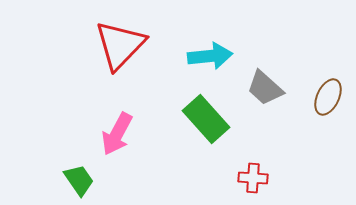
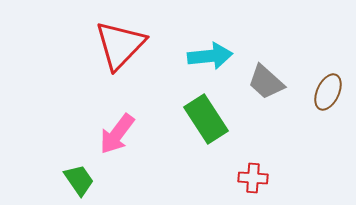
gray trapezoid: moved 1 px right, 6 px up
brown ellipse: moved 5 px up
green rectangle: rotated 9 degrees clockwise
pink arrow: rotated 9 degrees clockwise
